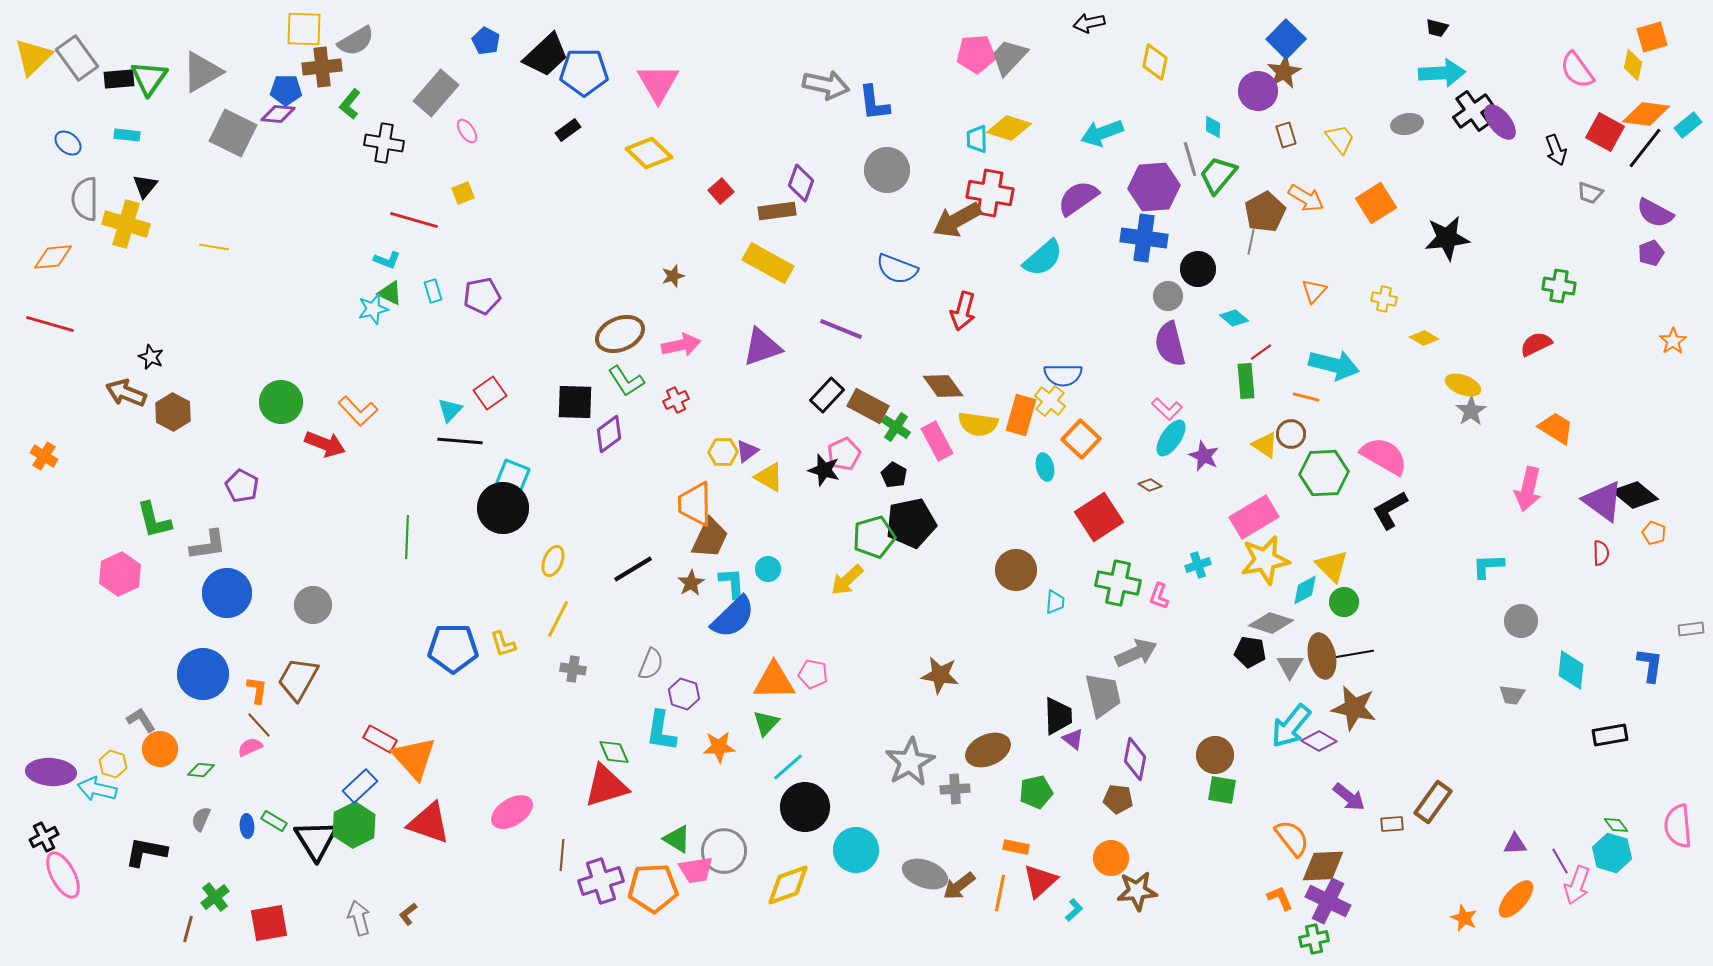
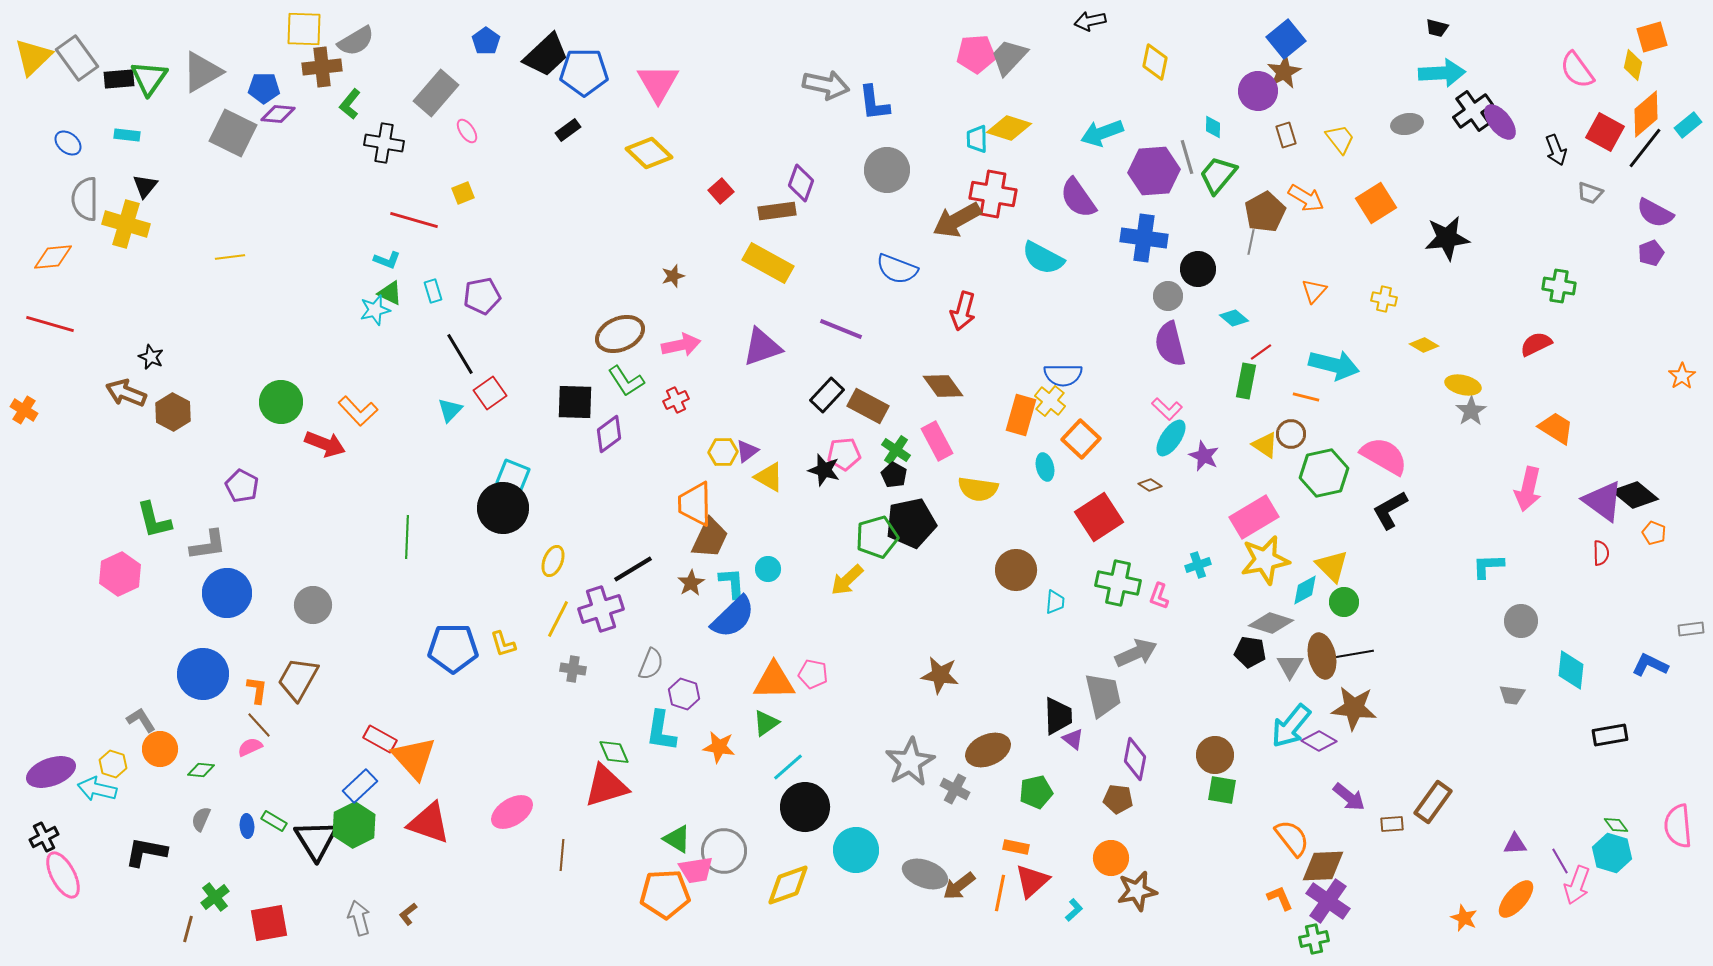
black arrow at (1089, 23): moved 1 px right, 2 px up
blue square at (1286, 39): rotated 6 degrees clockwise
blue pentagon at (486, 41): rotated 8 degrees clockwise
blue pentagon at (286, 90): moved 22 px left, 2 px up
orange diamond at (1646, 114): rotated 48 degrees counterclockwise
gray line at (1190, 159): moved 3 px left, 2 px up
purple hexagon at (1154, 187): moved 16 px up
red cross at (990, 193): moved 3 px right, 1 px down
purple semicircle at (1078, 198): rotated 90 degrees counterclockwise
yellow line at (214, 247): moved 16 px right, 10 px down; rotated 16 degrees counterclockwise
cyan semicircle at (1043, 258): rotated 69 degrees clockwise
cyan star at (373, 309): moved 2 px right, 1 px down
yellow diamond at (1424, 338): moved 7 px down
orange star at (1673, 341): moved 9 px right, 35 px down
green rectangle at (1246, 381): rotated 16 degrees clockwise
yellow ellipse at (1463, 385): rotated 8 degrees counterclockwise
yellow semicircle at (978, 424): moved 65 px down
green cross at (896, 427): moved 23 px down
black line at (460, 441): moved 87 px up; rotated 54 degrees clockwise
pink pentagon at (844, 454): rotated 20 degrees clockwise
orange cross at (44, 456): moved 20 px left, 46 px up
green hexagon at (1324, 473): rotated 9 degrees counterclockwise
green pentagon at (874, 537): moved 3 px right
blue L-shape at (1650, 665): rotated 72 degrees counterclockwise
brown star at (1354, 708): rotated 6 degrees counterclockwise
green triangle at (766, 723): rotated 12 degrees clockwise
orange star at (719, 747): rotated 12 degrees clockwise
purple ellipse at (51, 772): rotated 24 degrees counterclockwise
gray cross at (955, 789): rotated 32 degrees clockwise
purple cross at (601, 881): moved 272 px up
red triangle at (1040, 881): moved 8 px left
orange pentagon at (653, 888): moved 12 px right, 6 px down
brown star at (1137, 891): rotated 6 degrees counterclockwise
purple cross at (1328, 901): rotated 9 degrees clockwise
